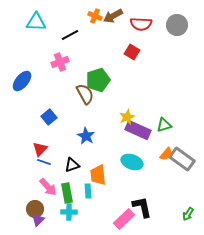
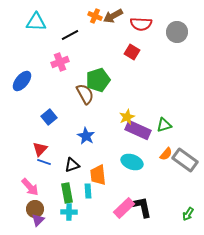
gray circle: moved 7 px down
gray rectangle: moved 3 px right, 1 px down
pink arrow: moved 18 px left
pink rectangle: moved 11 px up
